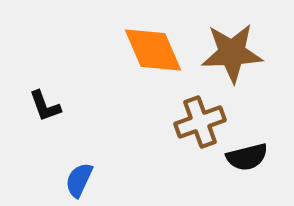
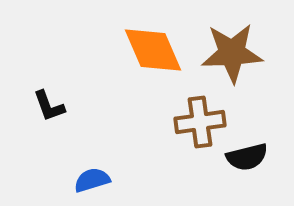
black L-shape: moved 4 px right
brown cross: rotated 12 degrees clockwise
blue semicircle: moved 13 px right; rotated 48 degrees clockwise
